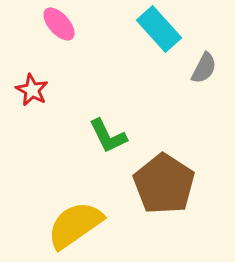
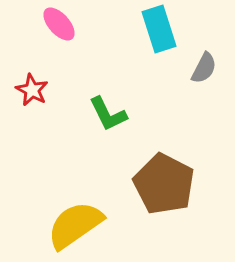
cyan rectangle: rotated 24 degrees clockwise
green L-shape: moved 22 px up
brown pentagon: rotated 6 degrees counterclockwise
